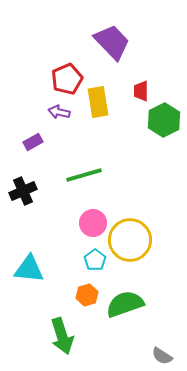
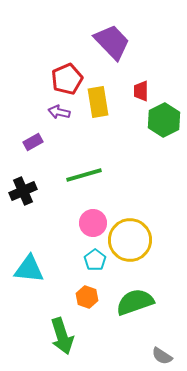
orange hexagon: moved 2 px down; rotated 25 degrees counterclockwise
green semicircle: moved 10 px right, 2 px up
